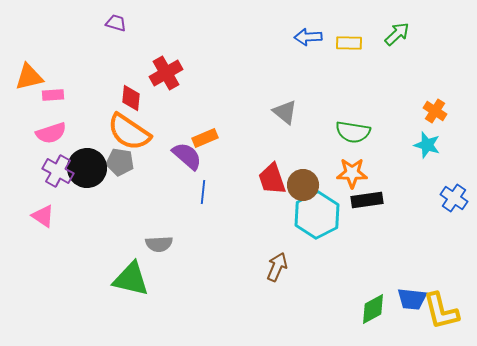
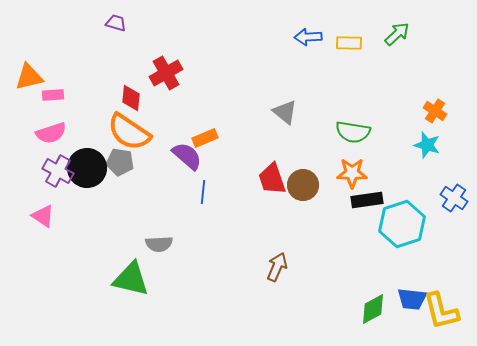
cyan hexagon: moved 85 px right, 9 px down; rotated 9 degrees clockwise
